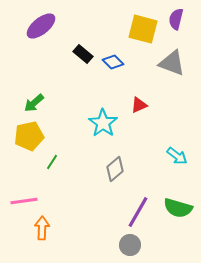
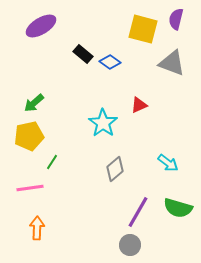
purple ellipse: rotated 8 degrees clockwise
blue diamond: moved 3 px left; rotated 10 degrees counterclockwise
cyan arrow: moved 9 px left, 7 px down
pink line: moved 6 px right, 13 px up
orange arrow: moved 5 px left
